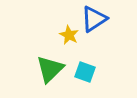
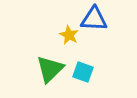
blue triangle: rotated 36 degrees clockwise
cyan square: moved 2 px left
